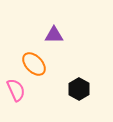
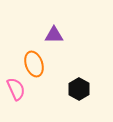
orange ellipse: rotated 25 degrees clockwise
pink semicircle: moved 1 px up
